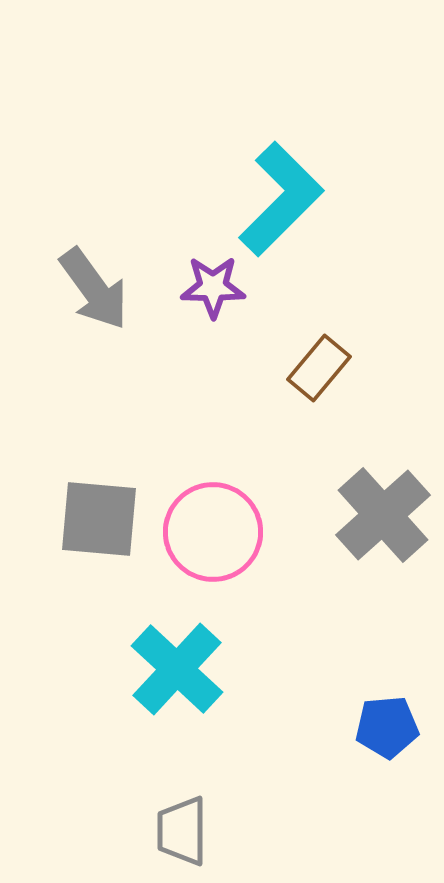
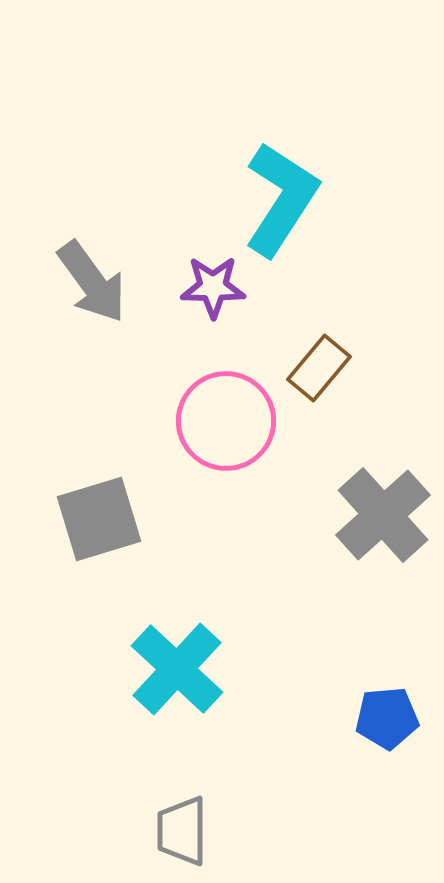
cyan L-shape: rotated 12 degrees counterclockwise
gray arrow: moved 2 px left, 7 px up
gray square: rotated 22 degrees counterclockwise
pink circle: moved 13 px right, 111 px up
blue pentagon: moved 9 px up
